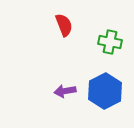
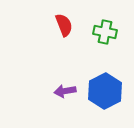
green cross: moved 5 px left, 10 px up
